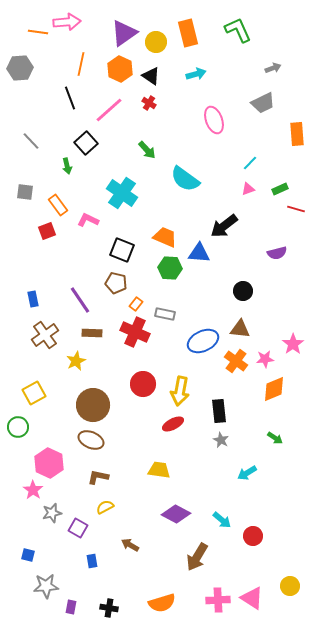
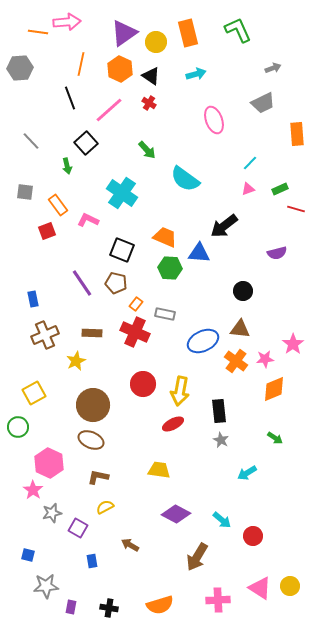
purple line at (80, 300): moved 2 px right, 17 px up
brown cross at (45, 335): rotated 12 degrees clockwise
pink triangle at (252, 598): moved 8 px right, 10 px up
orange semicircle at (162, 603): moved 2 px left, 2 px down
